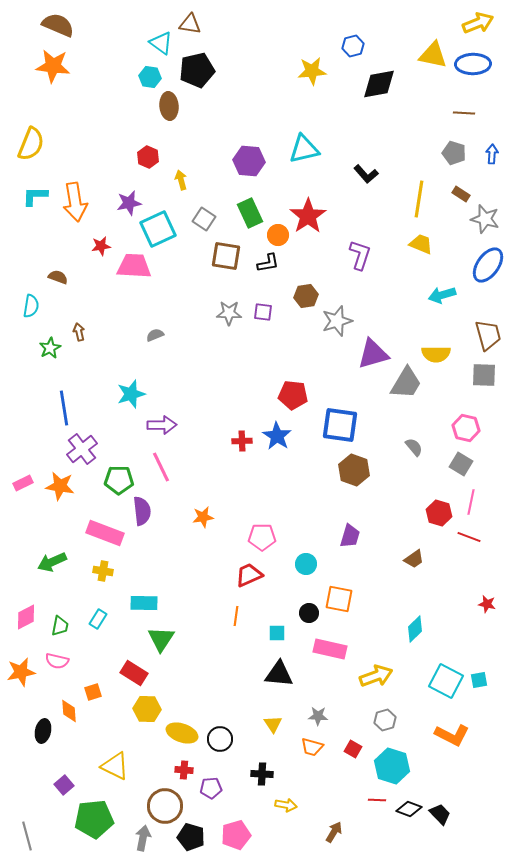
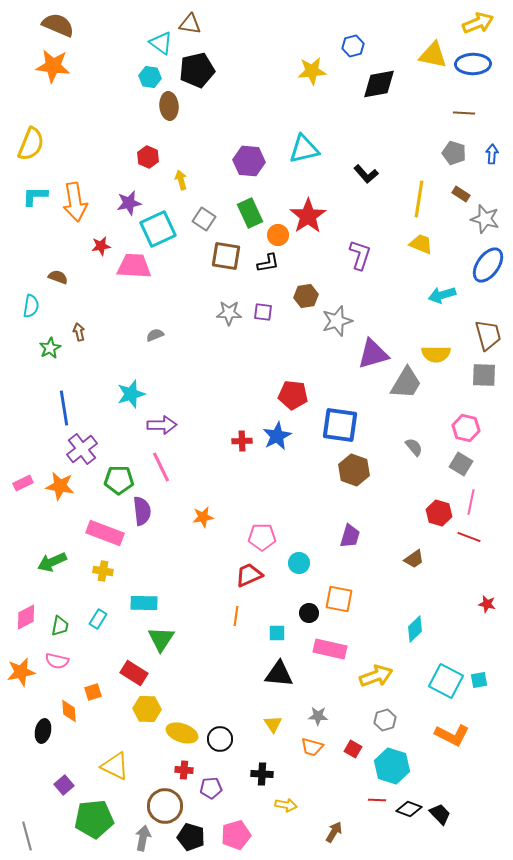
blue star at (277, 436): rotated 12 degrees clockwise
cyan circle at (306, 564): moved 7 px left, 1 px up
